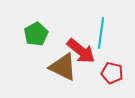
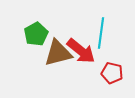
brown triangle: moved 5 px left, 14 px up; rotated 40 degrees counterclockwise
